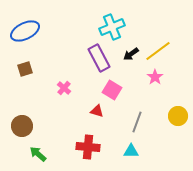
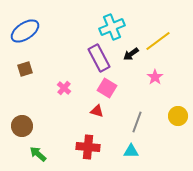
blue ellipse: rotated 8 degrees counterclockwise
yellow line: moved 10 px up
pink square: moved 5 px left, 2 px up
